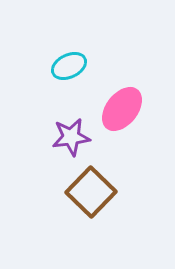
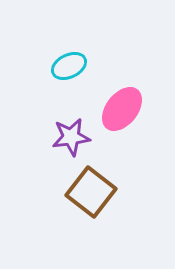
brown square: rotated 6 degrees counterclockwise
